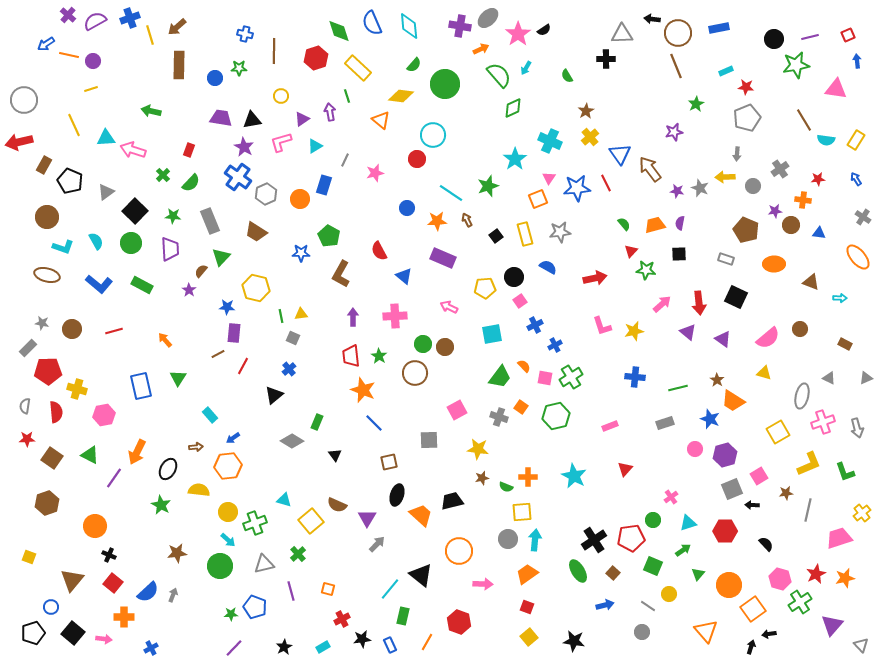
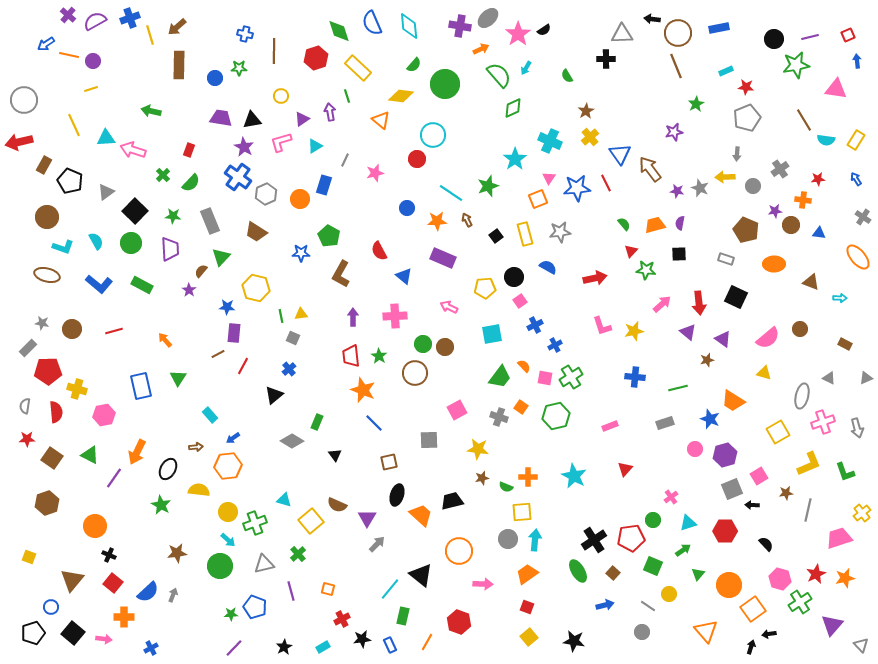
brown star at (717, 380): moved 10 px left, 20 px up; rotated 24 degrees clockwise
